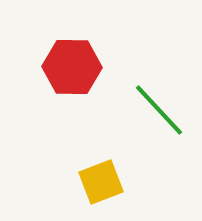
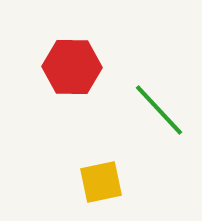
yellow square: rotated 9 degrees clockwise
